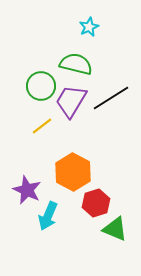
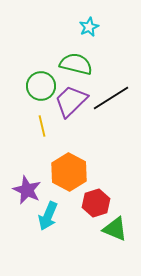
purple trapezoid: rotated 15 degrees clockwise
yellow line: rotated 65 degrees counterclockwise
orange hexagon: moved 4 px left
